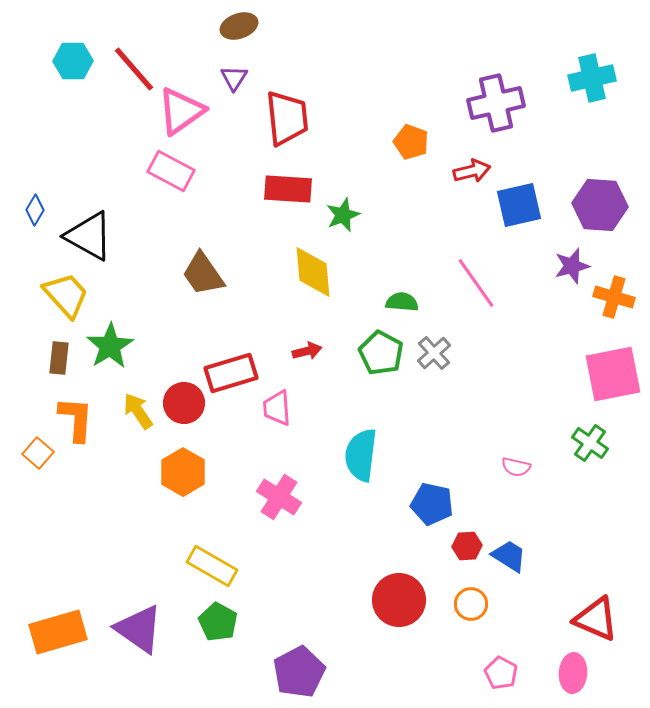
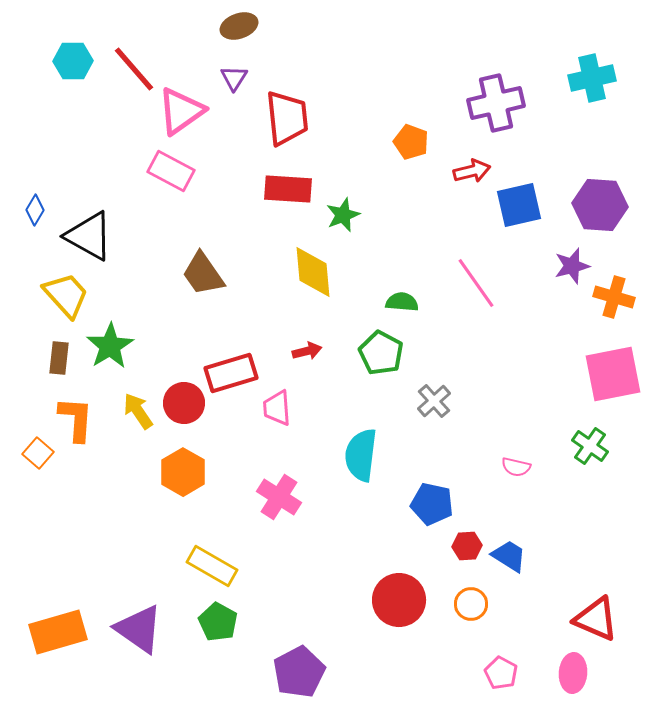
gray cross at (434, 353): moved 48 px down
green cross at (590, 443): moved 3 px down
